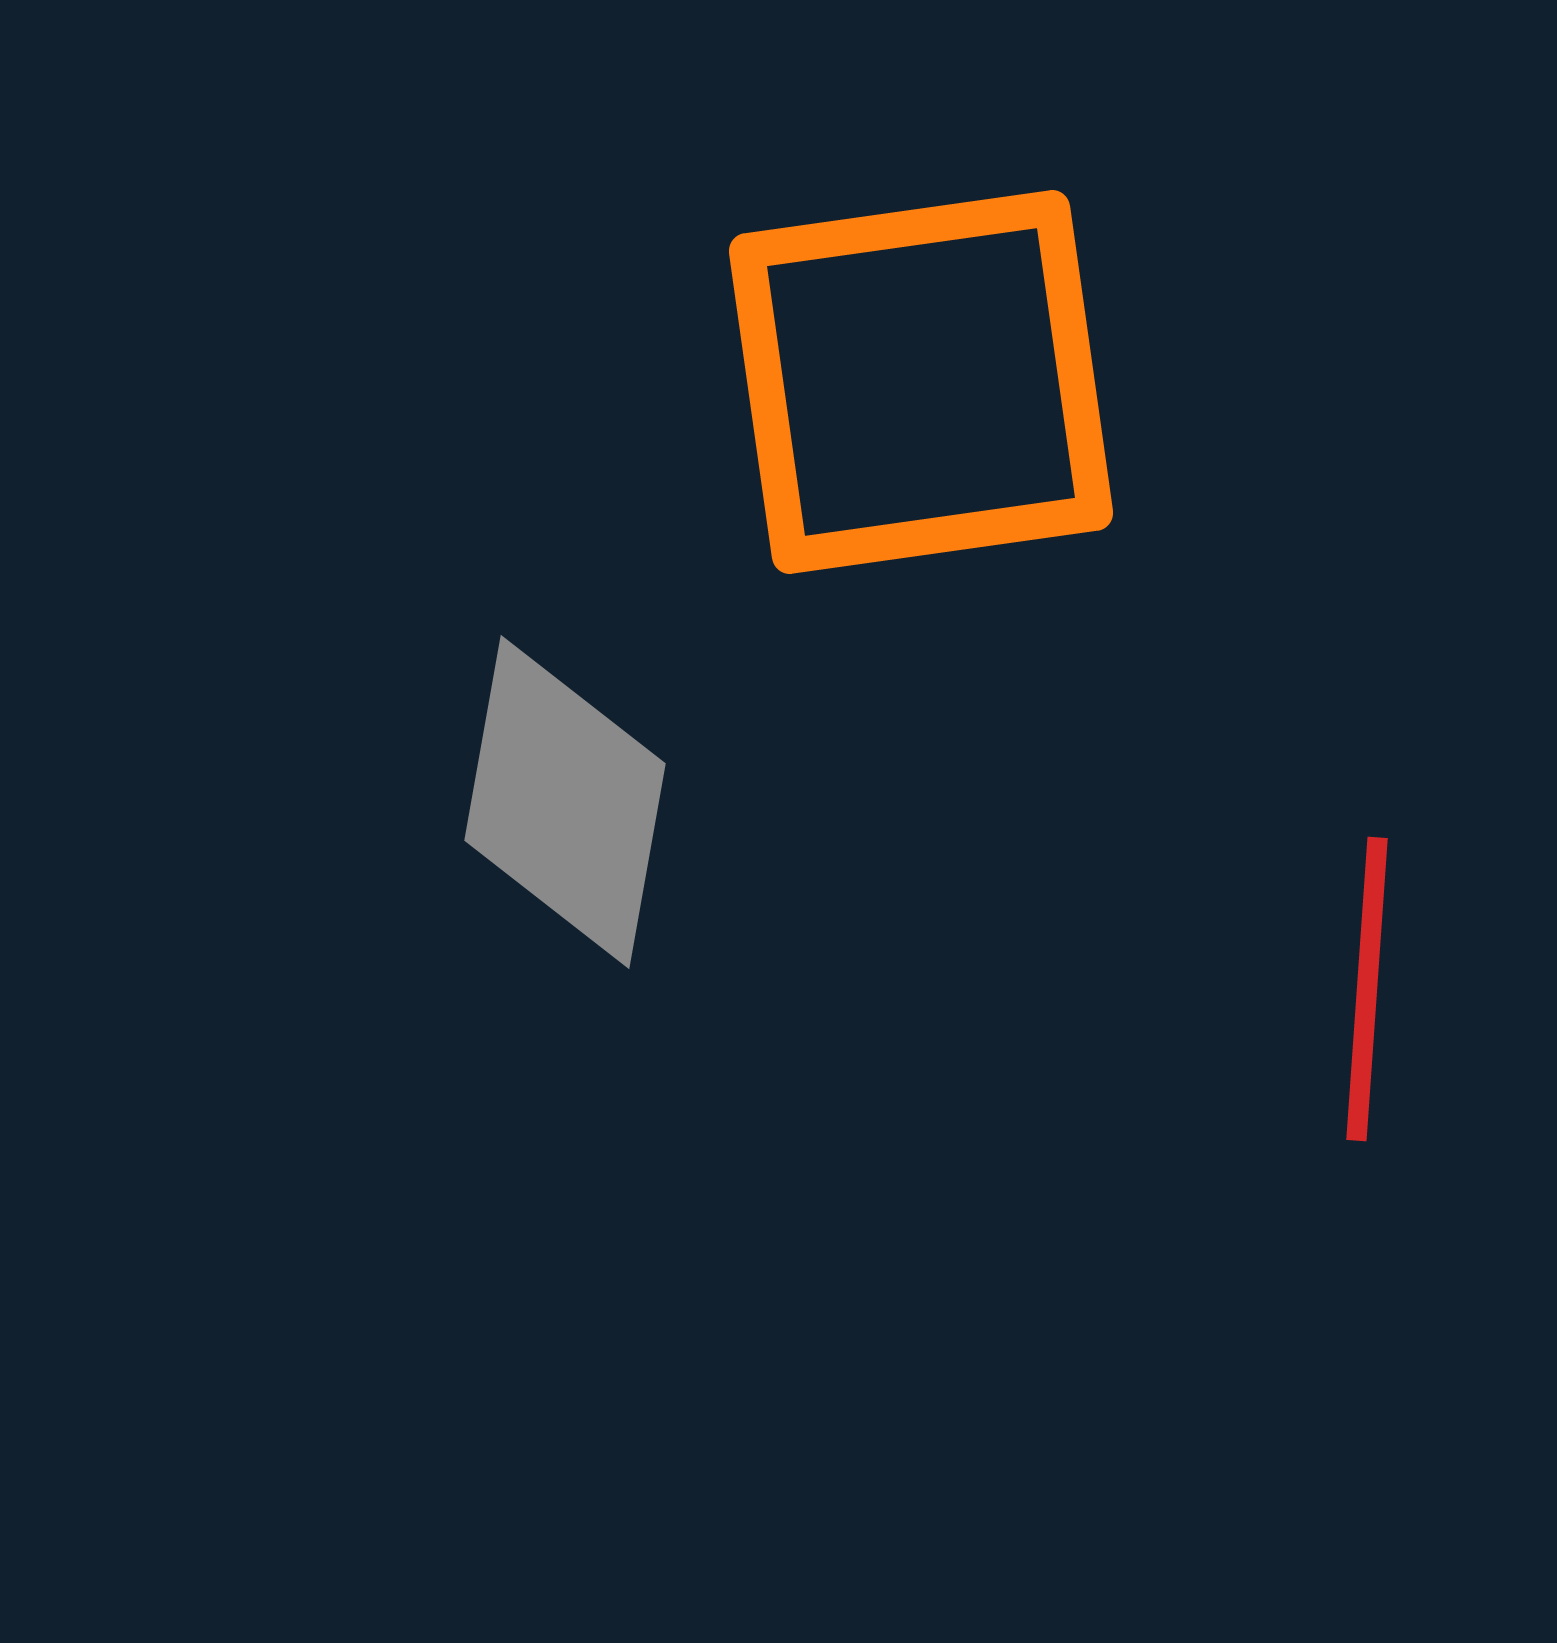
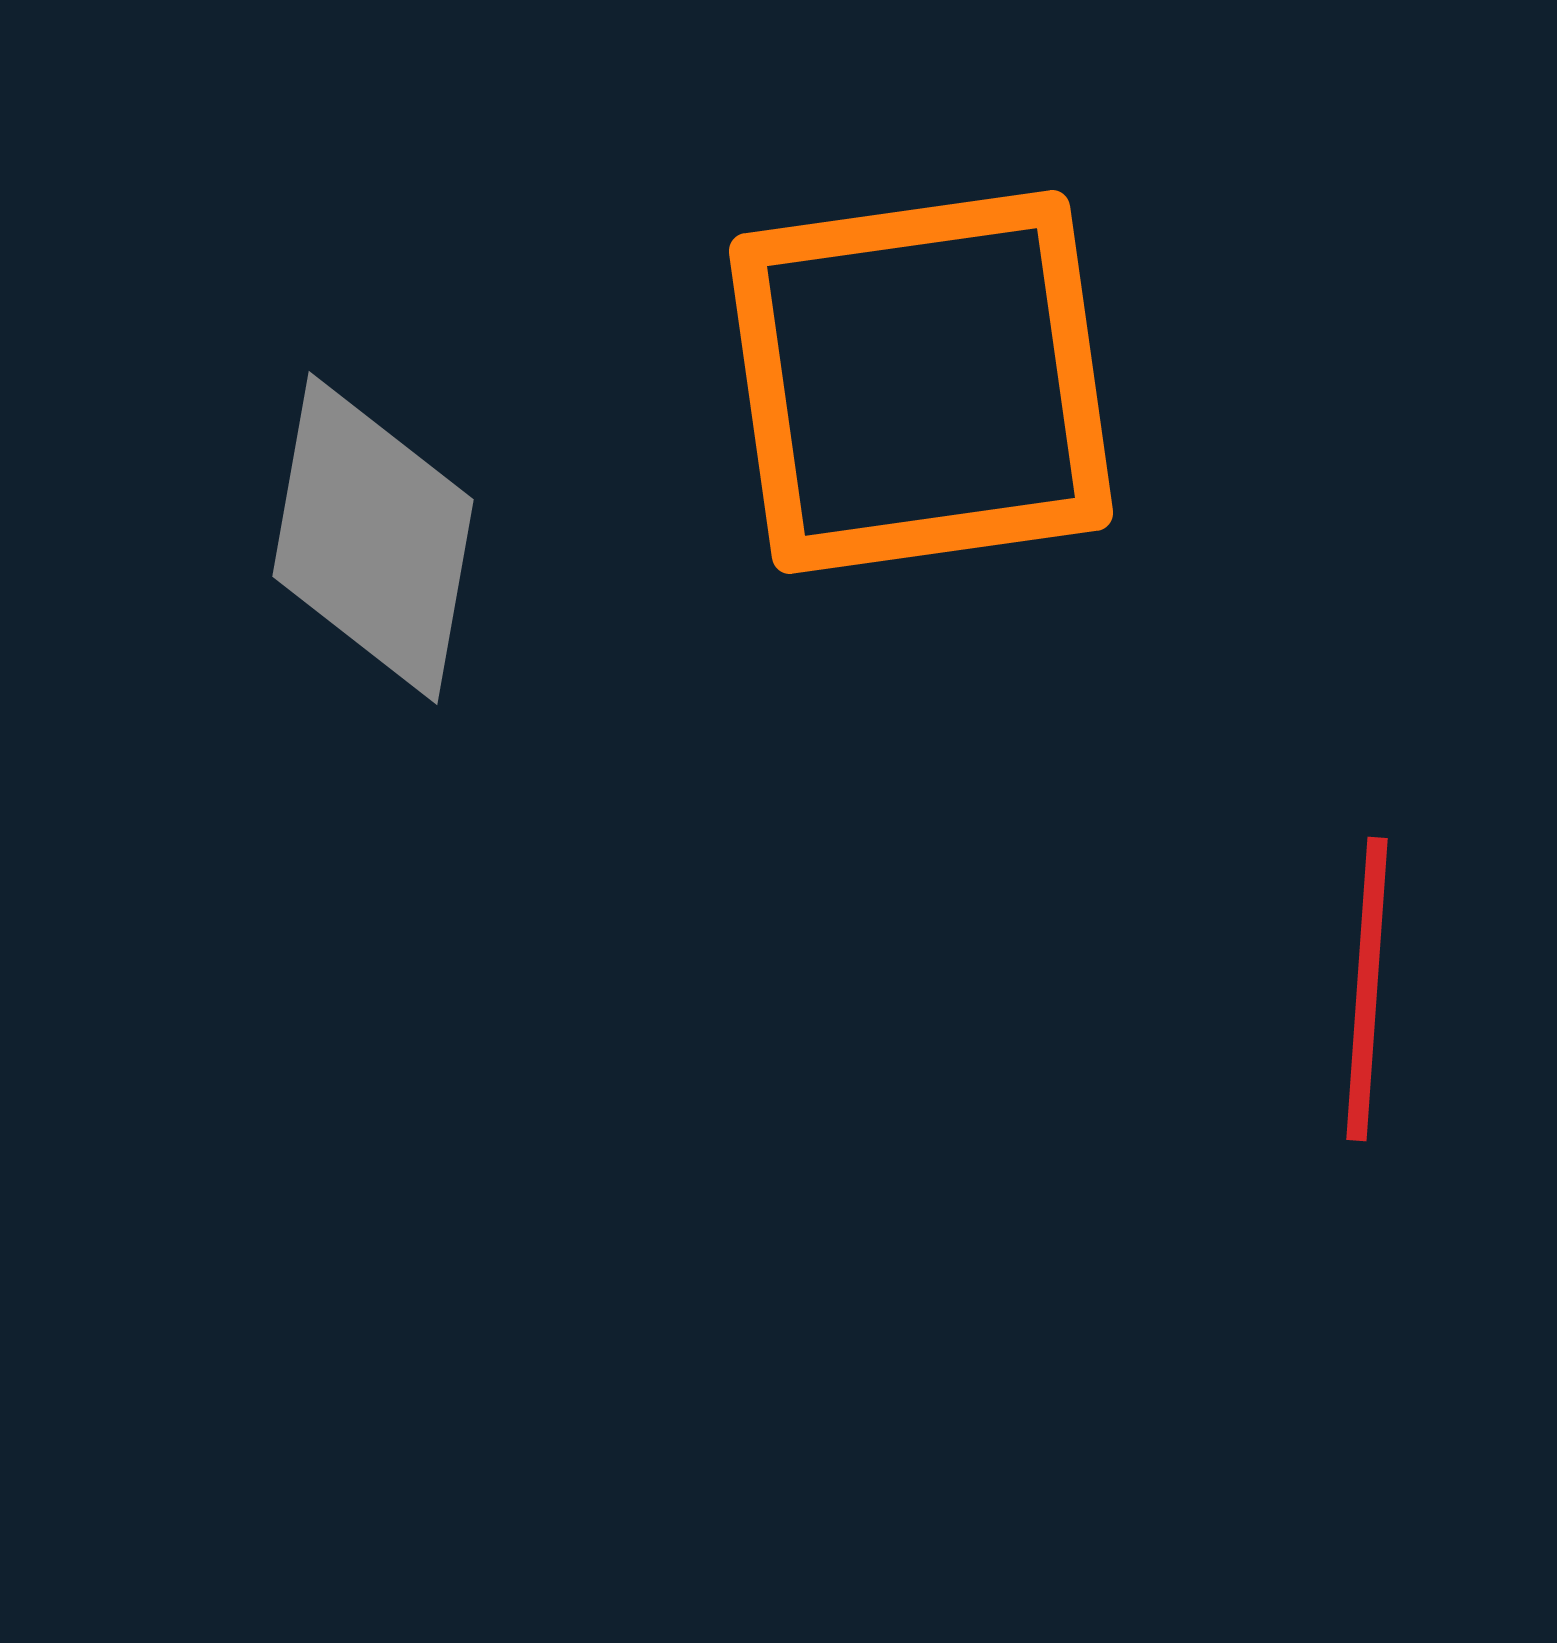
gray diamond: moved 192 px left, 264 px up
